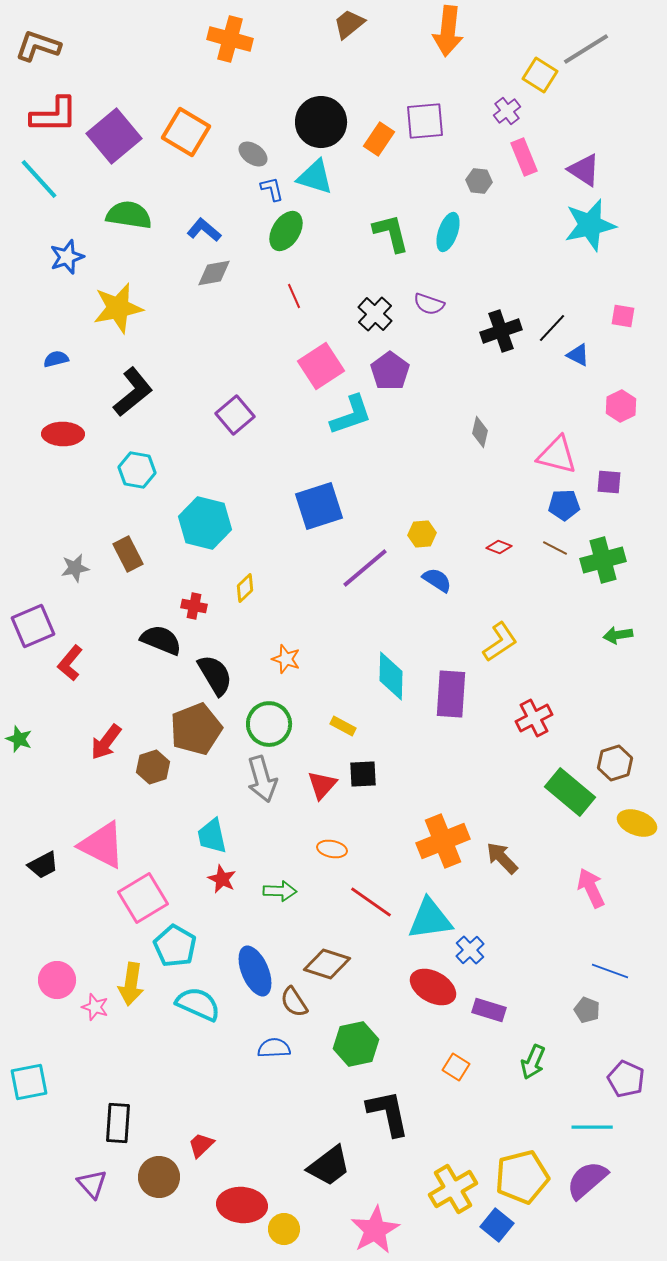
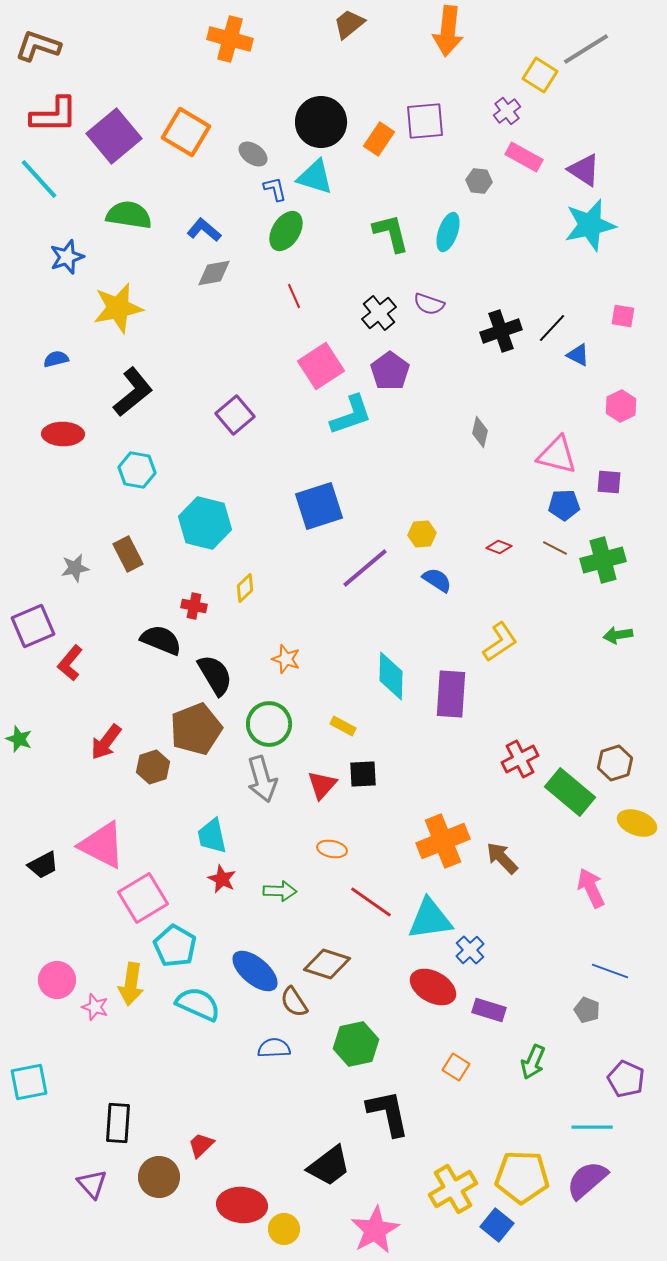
pink rectangle at (524, 157): rotated 39 degrees counterclockwise
blue L-shape at (272, 189): moved 3 px right
black cross at (375, 314): moved 4 px right, 1 px up; rotated 8 degrees clockwise
red cross at (534, 718): moved 14 px left, 41 px down
blue ellipse at (255, 971): rotated 27 degrees counterclockwise
yellow pentagon at (522, 1177): rotated 16 degrees clockwise
